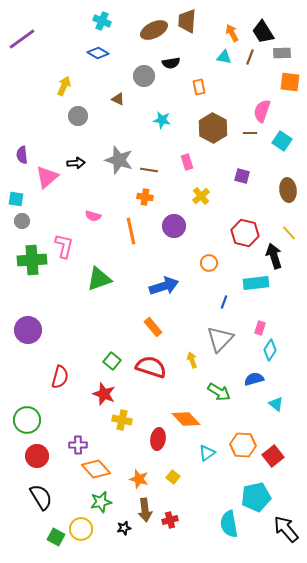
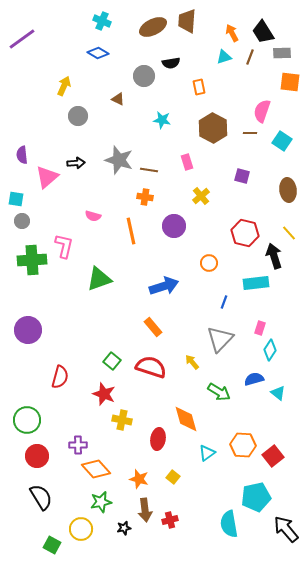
brown ellipse at (154, 30): moved 1 px left, 3 px up
cyan triangle at (224, 57): rotated 28 degrees counterclockwise
yellow arrow at (192, 360): moved 2 px down; rotated 21 degrees counterclockwise
cyan triangle at (276, 404): moved 2 px right, 11 px up
orange diamond at (186, 419): rotated 28 degrees clockwise
green square at (56, 537): moved 4 px left, 8 px down
